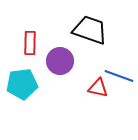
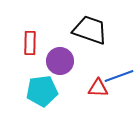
blue line: rotated 40 degrees counterclockwise
cyan pentagon: moved 20 px right, 7 px down
red triangle: rotated 10 degrees counterclockwise
